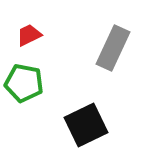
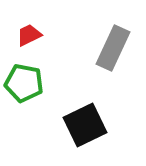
black square: moved 1 px left
